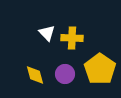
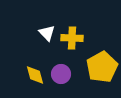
yellow pentagon: moved 2 px right, 2 px up; rotated 8 degrees clockwise
purple circle: moved 4 px left
